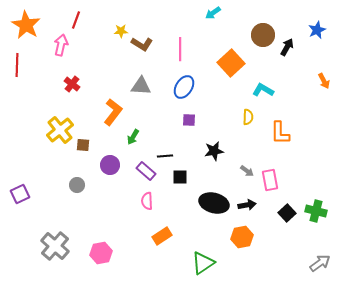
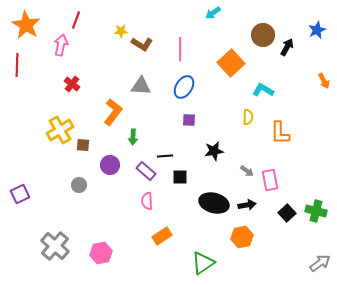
yellow cross at (60, 130): rotated 8 degrees clockwise
green arrow at (133, 137): rotated 28 degrees counterclockwise
gray circle at (77, 185): moved 2 px right
